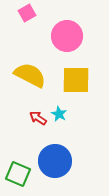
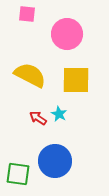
pink square: moved 1 px down; rotated 36 degrees clockwise
pink circle: moved 2 px up
green square: rotated 15 degrees counterclockwise
